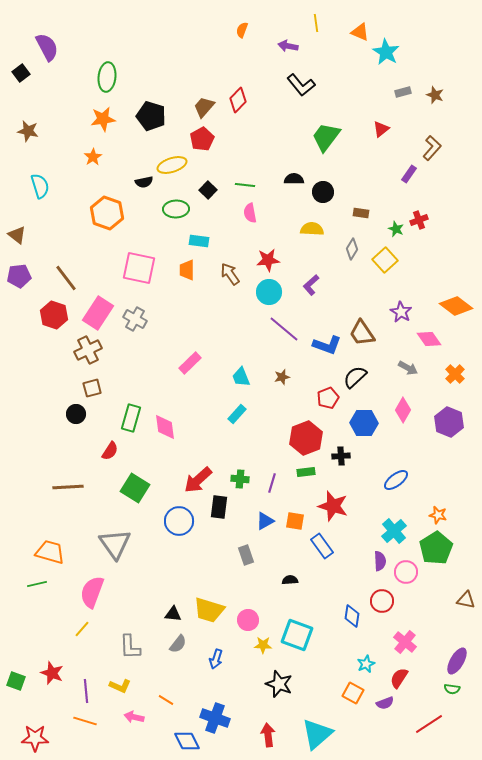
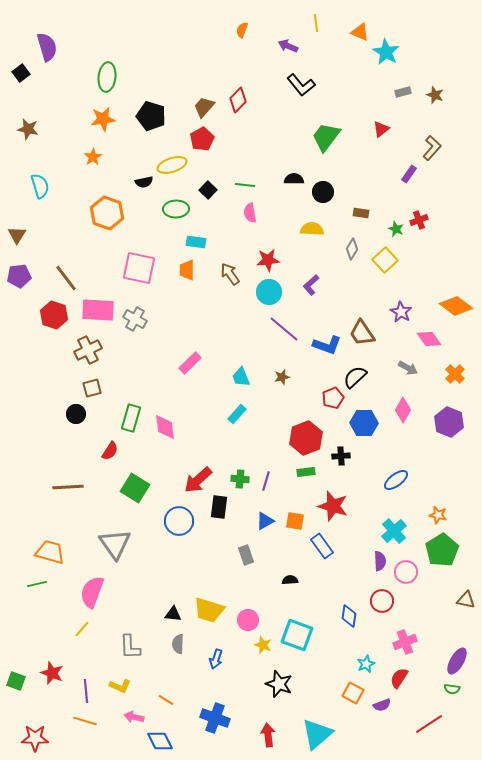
purple arrow at (288, 46): rotated 12 degrees clockwise
purple semicircle at (47, 47): rotated 12 degrees clockwise
brown star at (28, 131): moved 2 px up
brown triangle at (17, 235): rotated 24 degrees clockwise
cyan rectangle at (199, 241): moved 3 px left, 1 px down
pink rectangle at (98, 313): moved 3 px up; rotated 60 degrees clockwise
red pentagon at (328, 398): moved 5 px right
purple line at (272, 483): moved 6 px left, 2 px up
green pentagon at (436, 548): moved 6 px right, 2 px down
blue diamond at (352, 616): moved 3 px left
pink cross at (405, 642): rotated 30 degrees clockwise
gray semicircle at (178, 644): rotated 144 degrees clockwise
yellow star at (263, 645): rotated 18 degrees clockwise
purple semicircle at (385, 703): moved 3 px left, 2 px down
blue diamond at (187, 741): moved 27 px left
